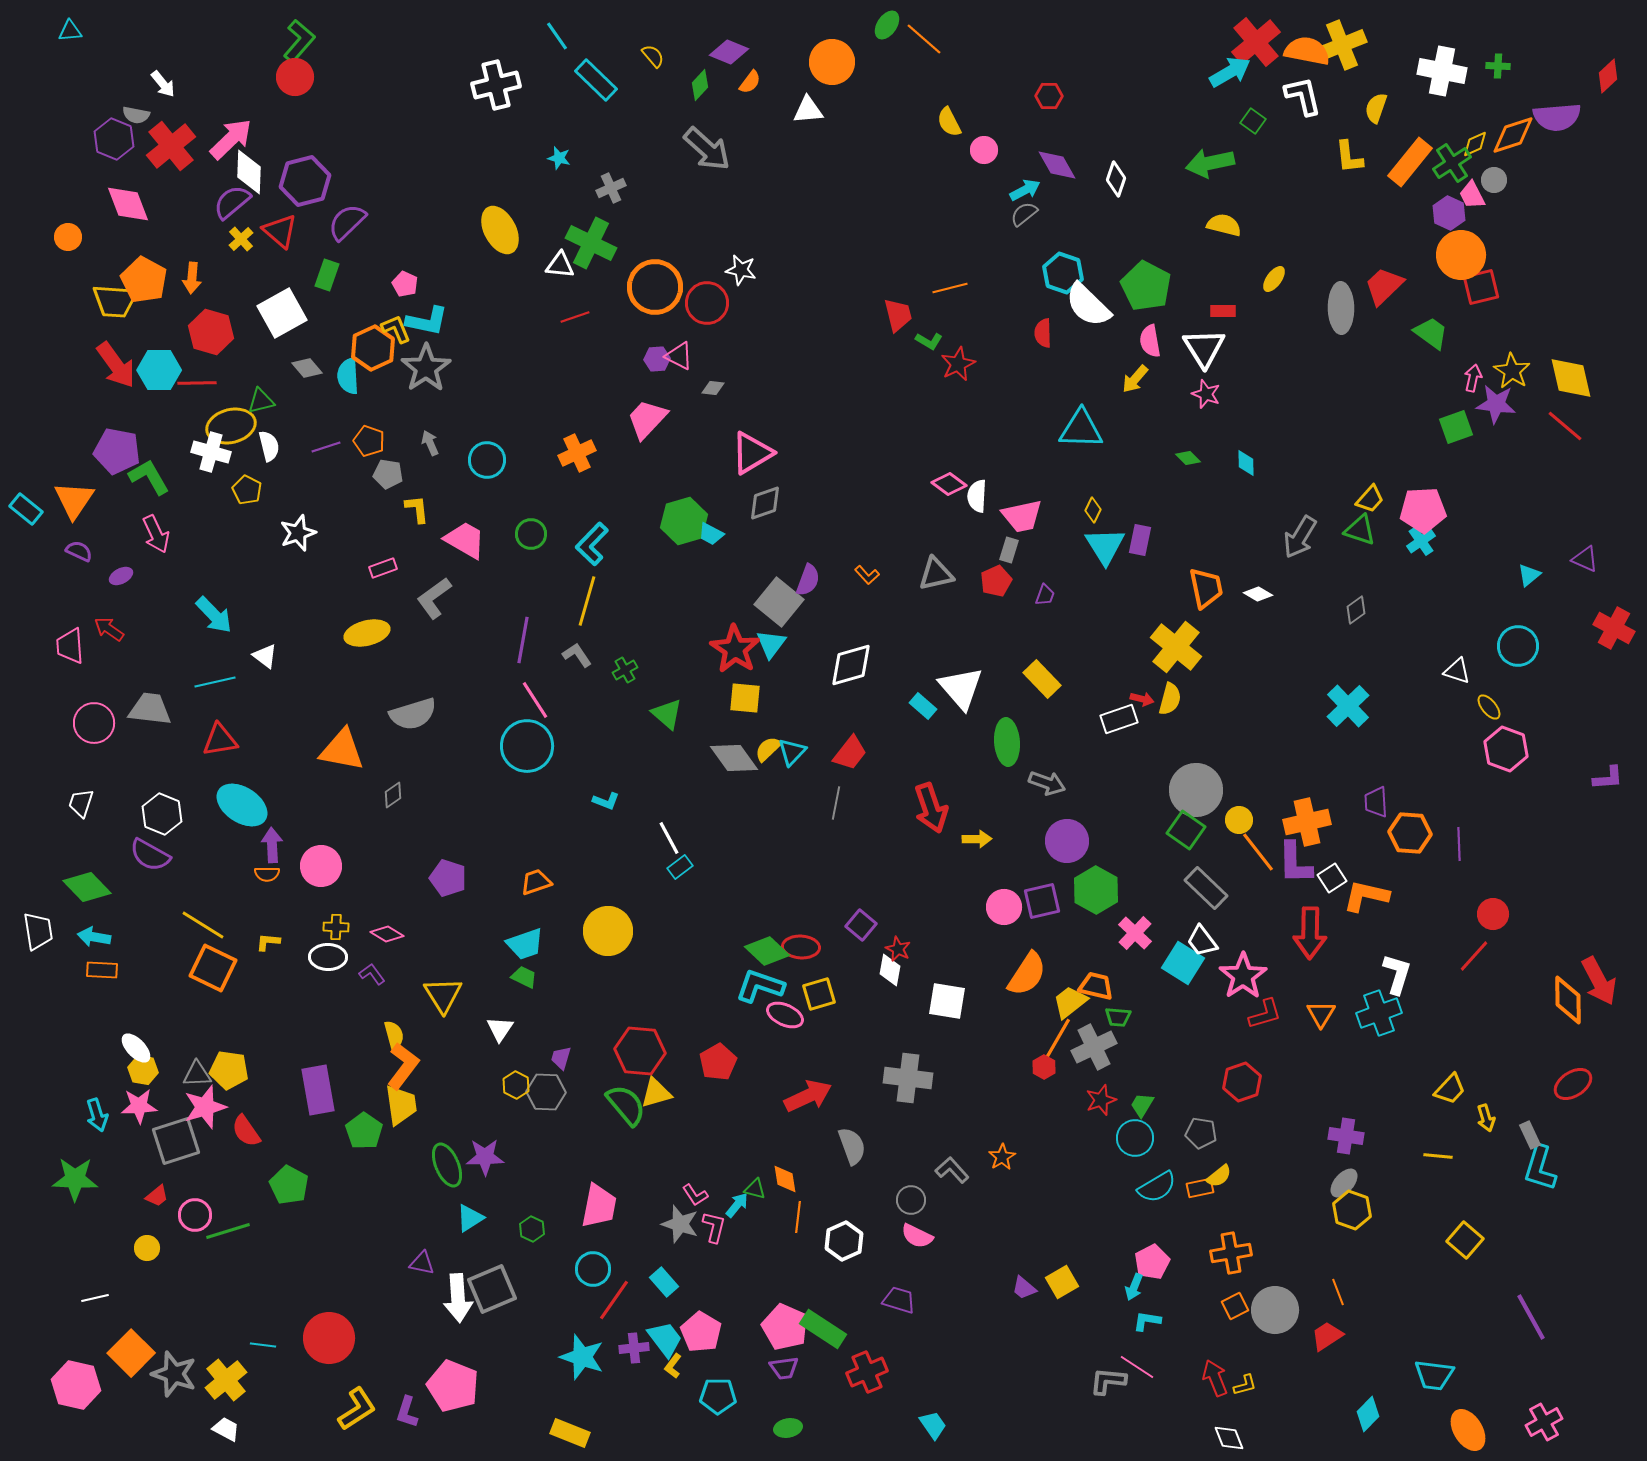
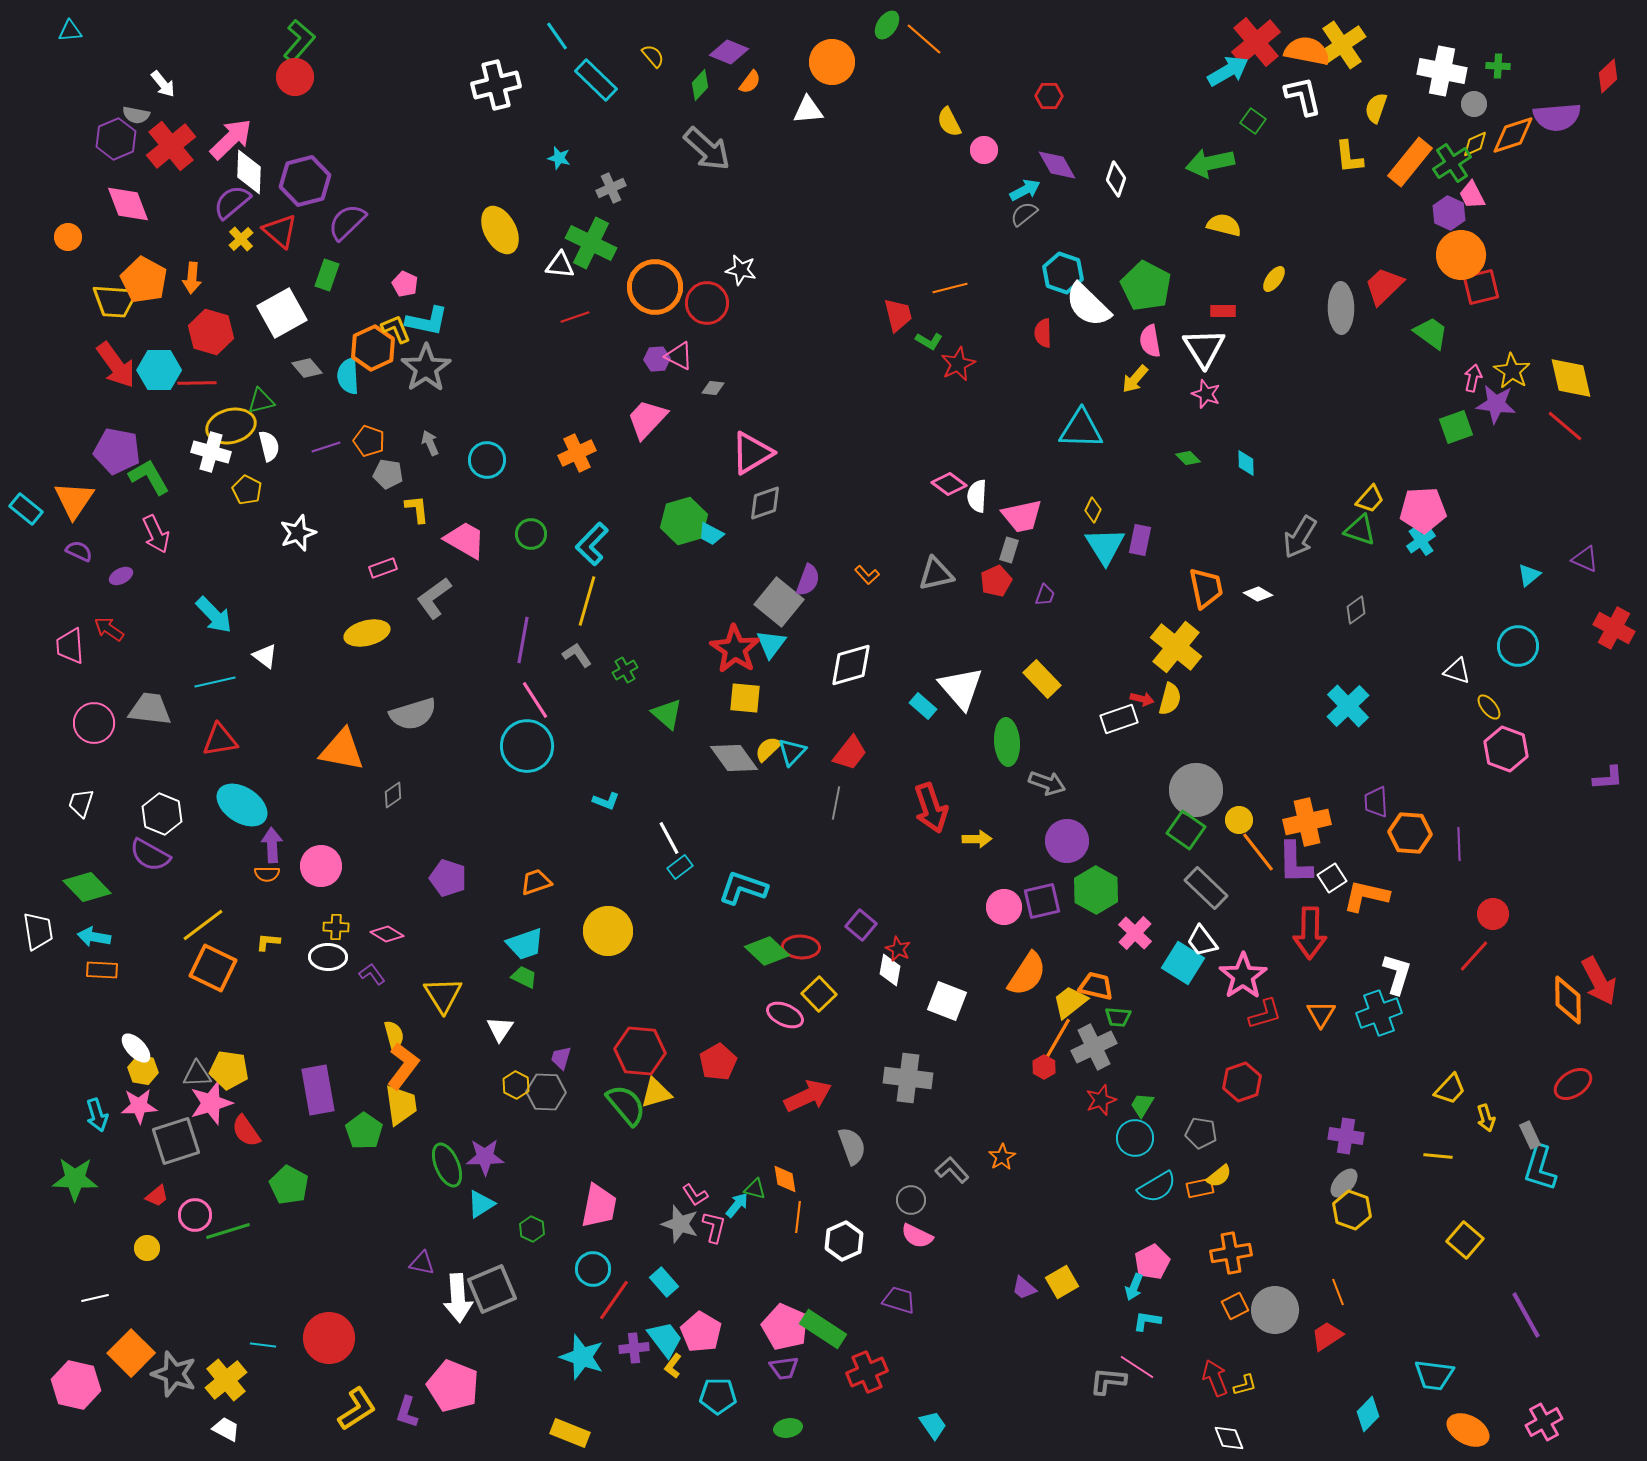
yellow cross at (1342, 45): rotated 12 degrees counterclockwise
cyan arrow at (1230, 72): moved 2 px left, 1 px up
purple hexagon at (114, 139): moved 2 px right; rotated 15 degrees clockwise
gray circle at (1494, 180): moved 20 px left, 76 px up
yellow line at (203, 925): rotated 69 degrees counterclockwise
cyan L-shape at (760, 986): moved 17 px left, 98 px up
yellow square at (819, 994): rotated 28 degrees counterclockwise
white square at (947, 1001): rotated 12 degrees clockwise
pink star at (205, 1107): moved 6 px right, 4 px up
cyan triangle at (470, 1218): moved 11 px right, 14 px up
purple line at (1531, 1317): moved 5 px left, 2 px up
orange ellipse at (1468, 1430): rotated 30 degrees counterclockwise
